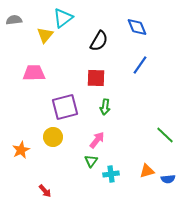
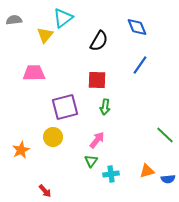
red square: moved 1 px right, 2 px down
